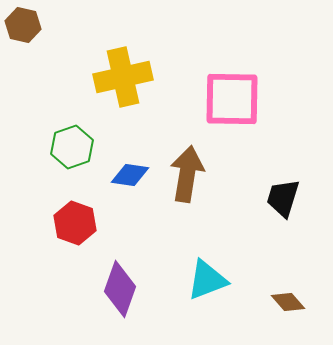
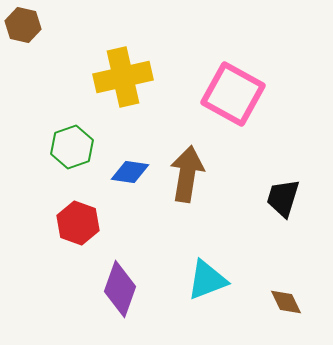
pink square: moved 1 px right, 5 px up; rotated 28 degrees clockwise
blue diamond: moved 3 px up
red hexagon: moved 3 px right
brown diamond: moved 2 px left; rotated 16 degrees clockwise
